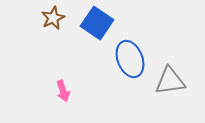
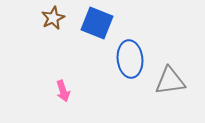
blue square: rotated 12 degrees counterclockwise
blue ellipse: rotated 15 degrees clockwise
